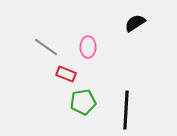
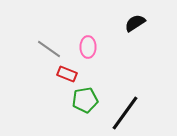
gray line: moved 3 px right, 2 px down
red rectangle: moved 1 px right
green pentagon: moved 2 px right, 2 px up
black line: moved 1 px left, 3 px down; rotated 33 degrees clockwise
